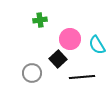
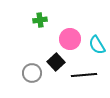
black square: moved 2 px left, 3 px down
black line: moved 2 px right, 2 px up
